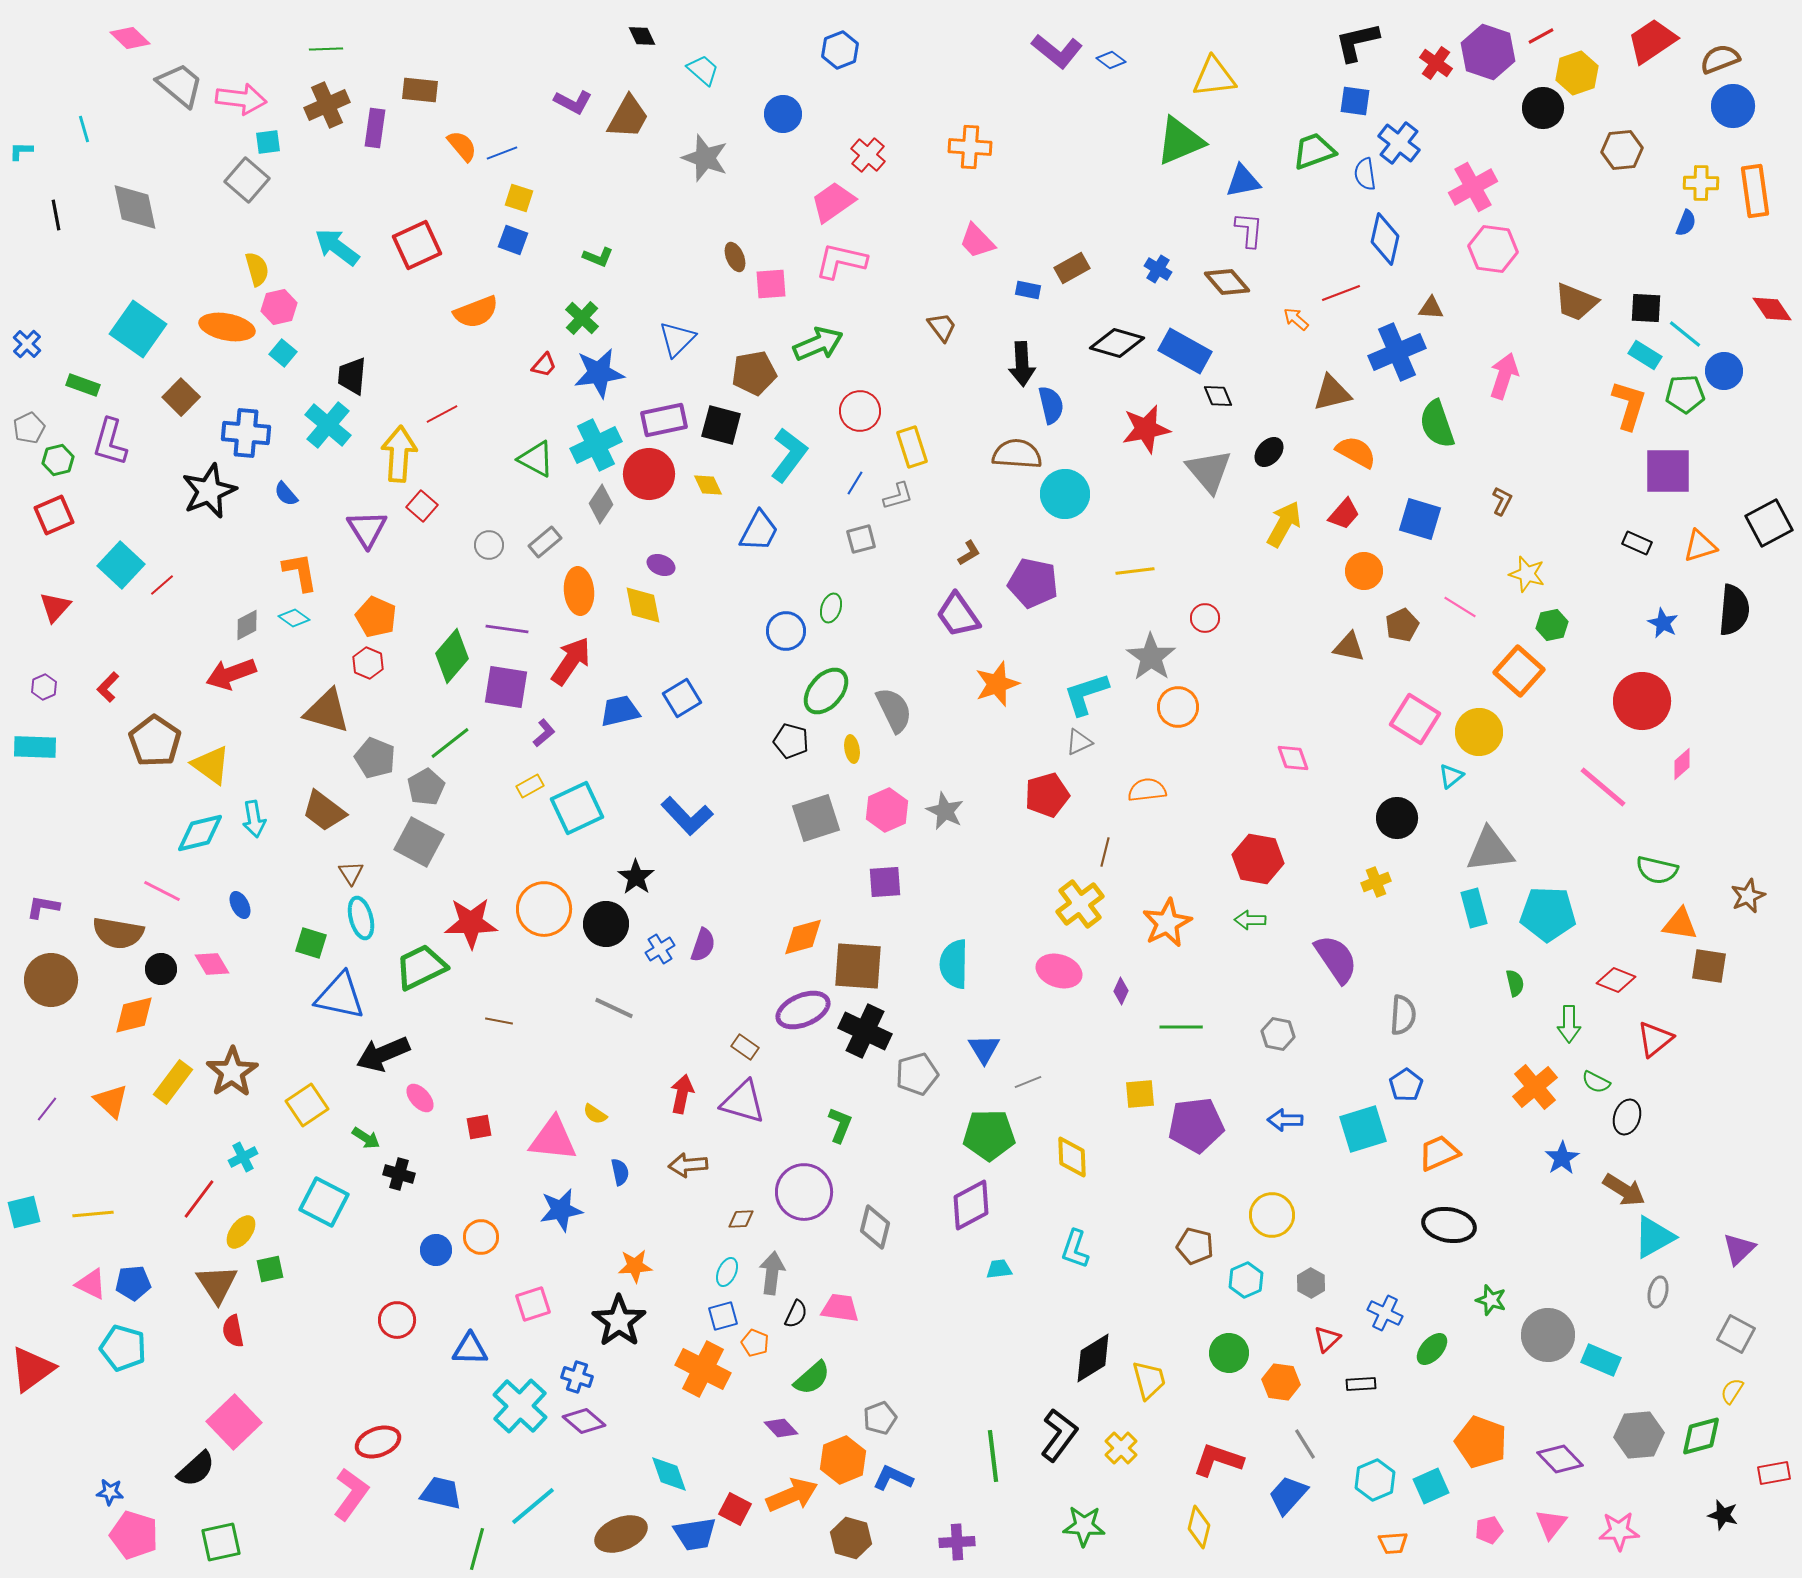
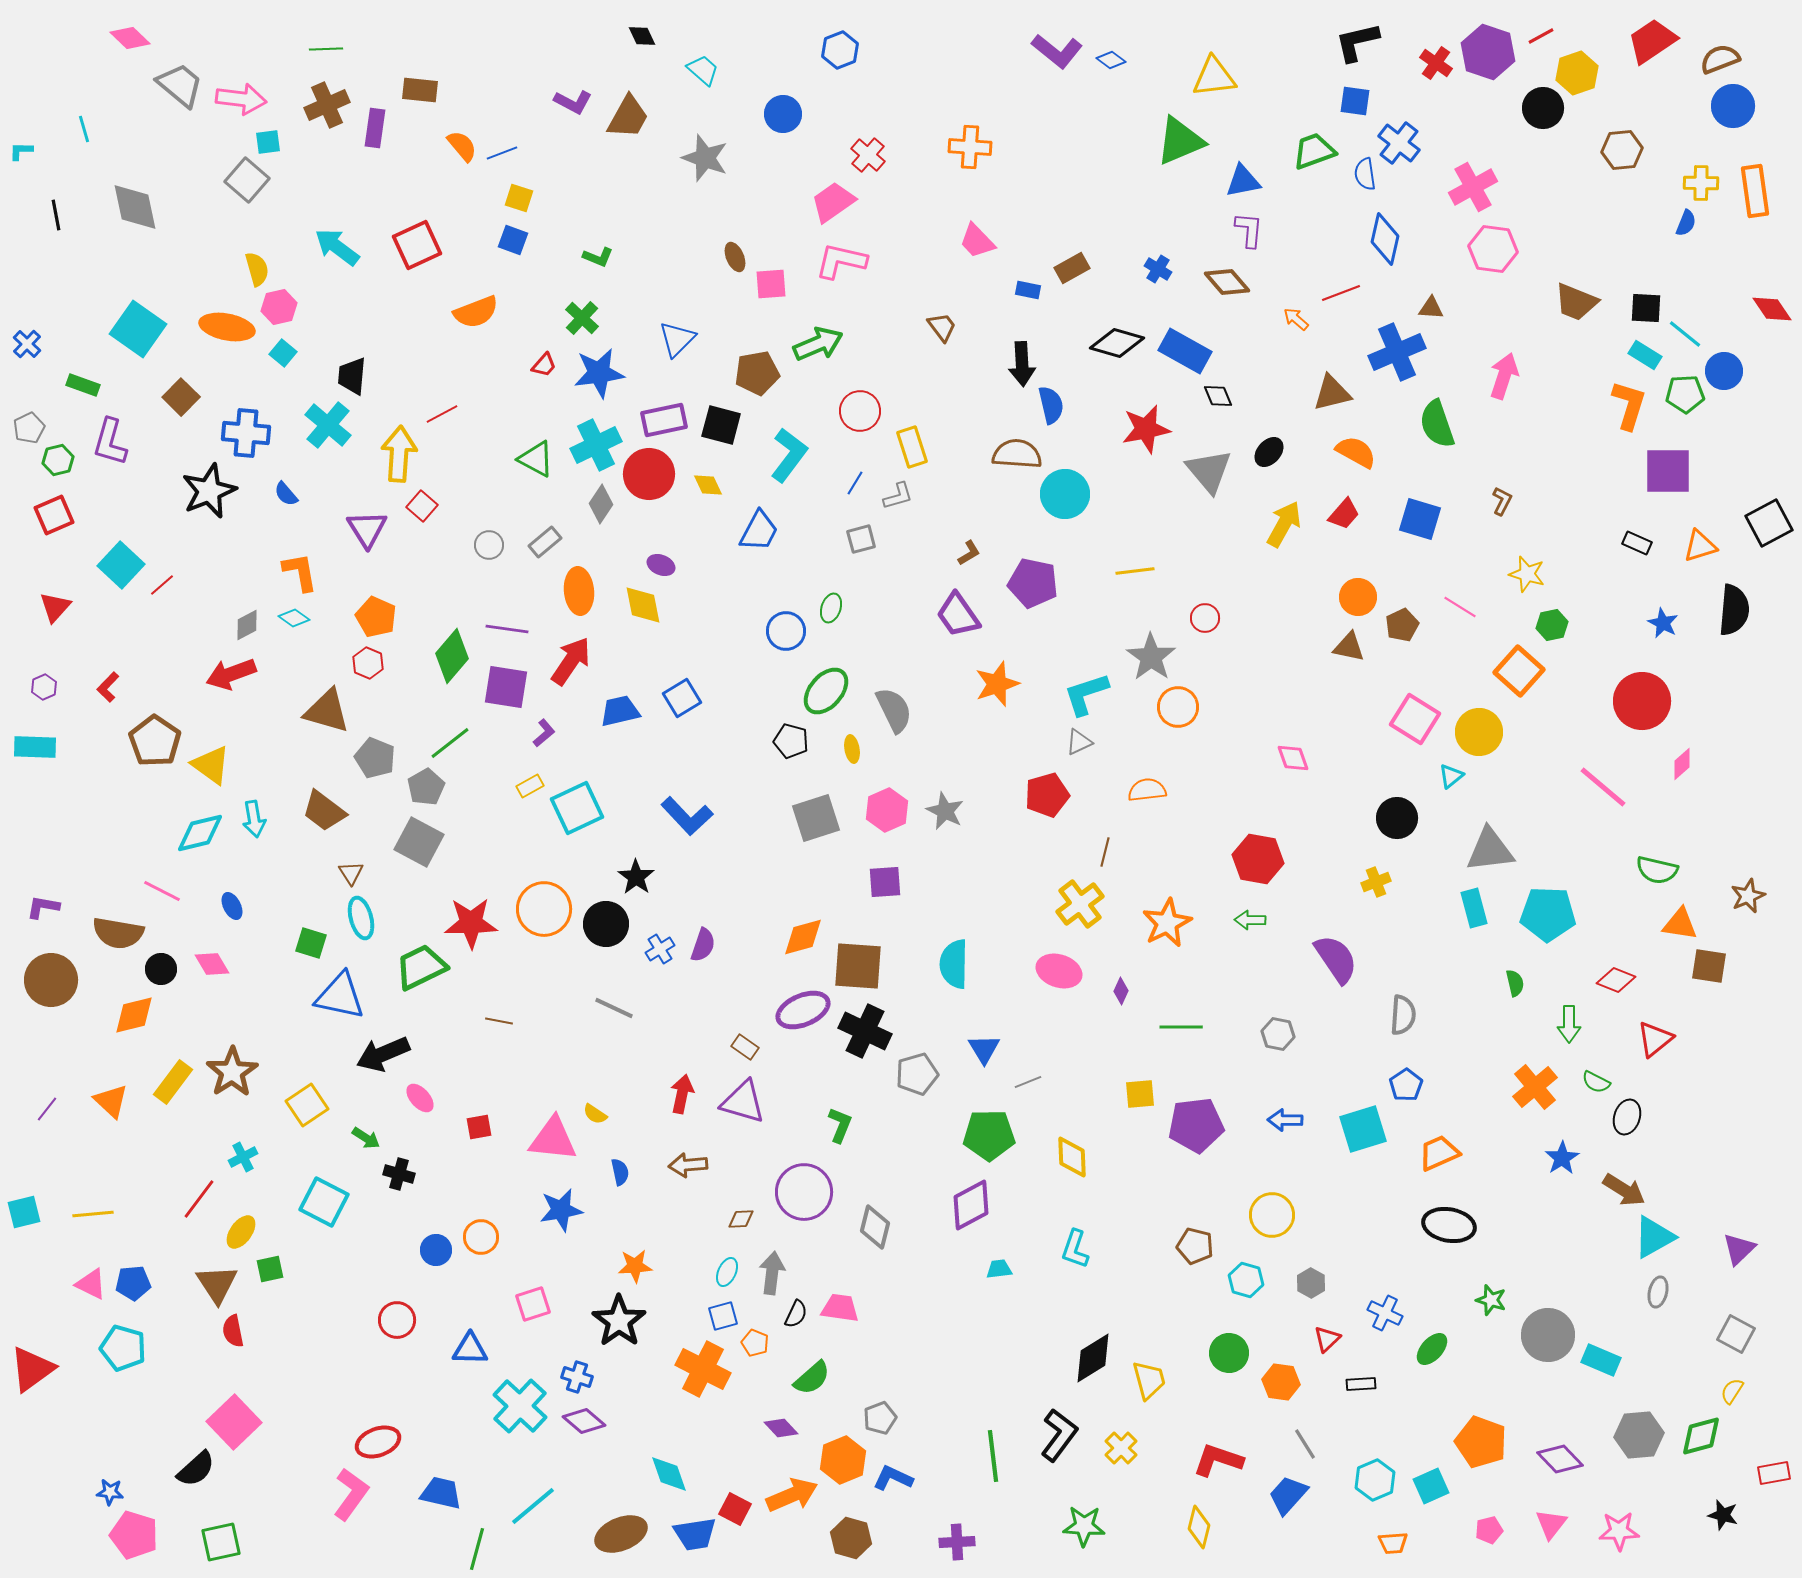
brown pentagon at (754, 373): moved 3 px right
orange circle at (1364, 571): moved 6 px left, 26 px down
blue ellipse at (240, 905): moved 8 px left, 1 px down
cyan hexagon at (1246, 1280): rotated 20 degrees counterclockwise
